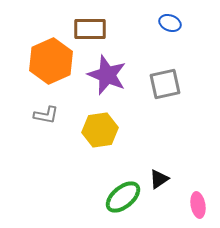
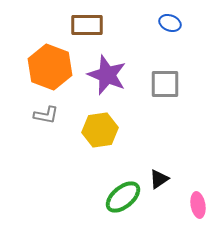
brown rectangle: moved 3 px left, 4 px up
orange hexagon: moved 1 px left, 6 px down; rotated 15 degrees counterclockwise
gray square: rotated 12 degrees clockwise
